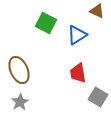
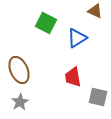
brown triangle: moved 2 px left
blue triangle: moved 3 px down
red trapezoid: moved 5 px left, 4 px down
gray square: rotated 18 degrees counterclockwise
